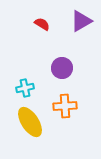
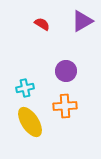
purple triangle: moved 1 px right
purple circle: moved 4 px right, 3 px down
